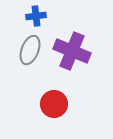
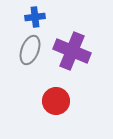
blue cross: moved 1 px left, 1 px down
red circle: moved 2 px right, 3 px up
